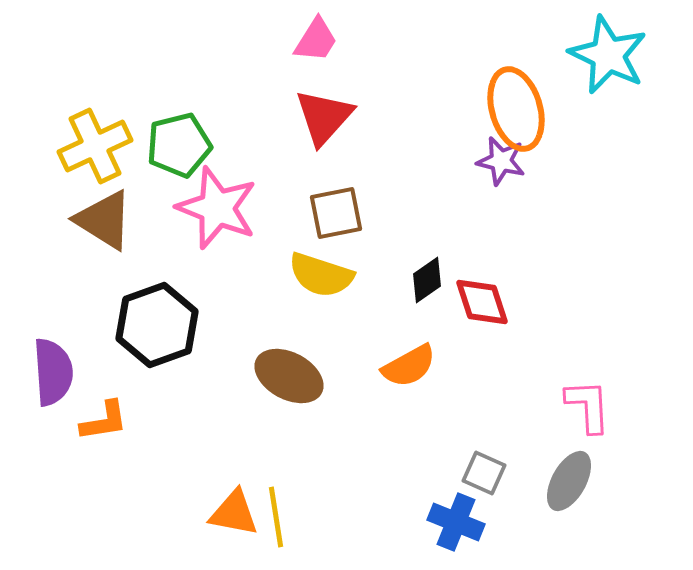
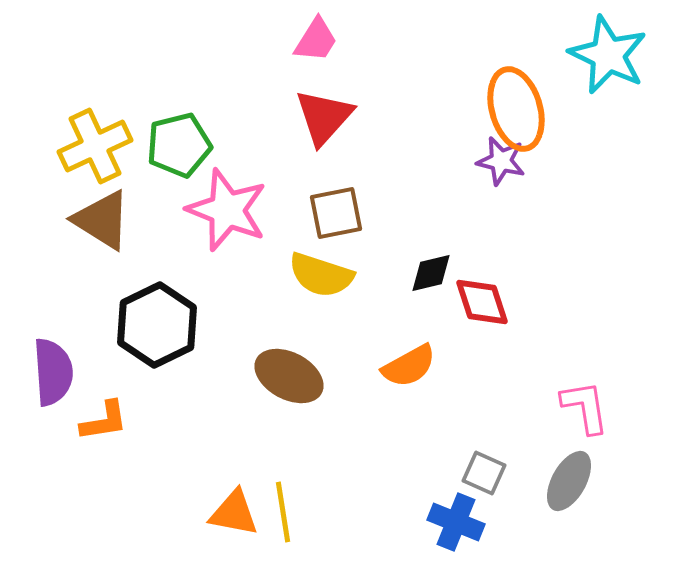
pink star: moved 10 px right, 2 px down
brown triangle: moved 2 px left
black diamond: moved 4 px right, 7 px up; rotated 21 degrees clockwise
black hexagon: rotated 6 degrees counterclockwise
pink L-shape: moved 3 px left, 1 px down; rotated 6 degrees counterclockwise
yellow line: moved 7 px right, 5 px up
